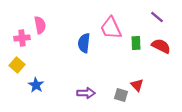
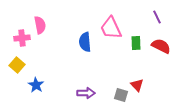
purple line: rotated 24 degrees clockwise
blue semicircle: moved 1 px right, 1 px up; rotated 12 degrees counterclockwise
